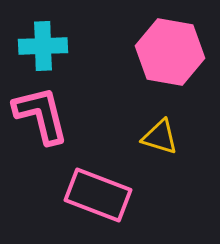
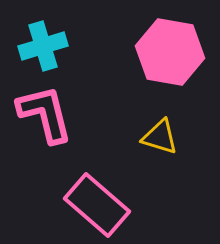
cyan cross: rotated 15 degrees counterclockwise
pink L-shape: moved 4 px right, 1 px up
pink rectangle: moved 1 px left, 10 px down; rotated 20 degrees clockwise
